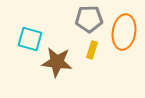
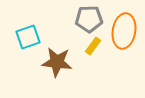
orange ellipse: moved 1 px up
cyan square: moved 2 px left, 2 px up; rotated 35 degrees counterclockwise
yellow rectangle: moved 1 px right, 4 px up; rotated 18 degrees clockwise
